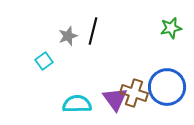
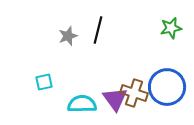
black line: moved 5 px right, 1 px up
cyan square: moved 21 px down; rotated 24 degrees clockwise
cyan semicircle: moved 5 px right
